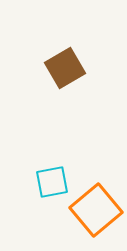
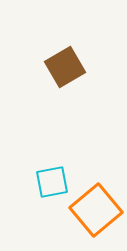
brown square: moved 1 px up
